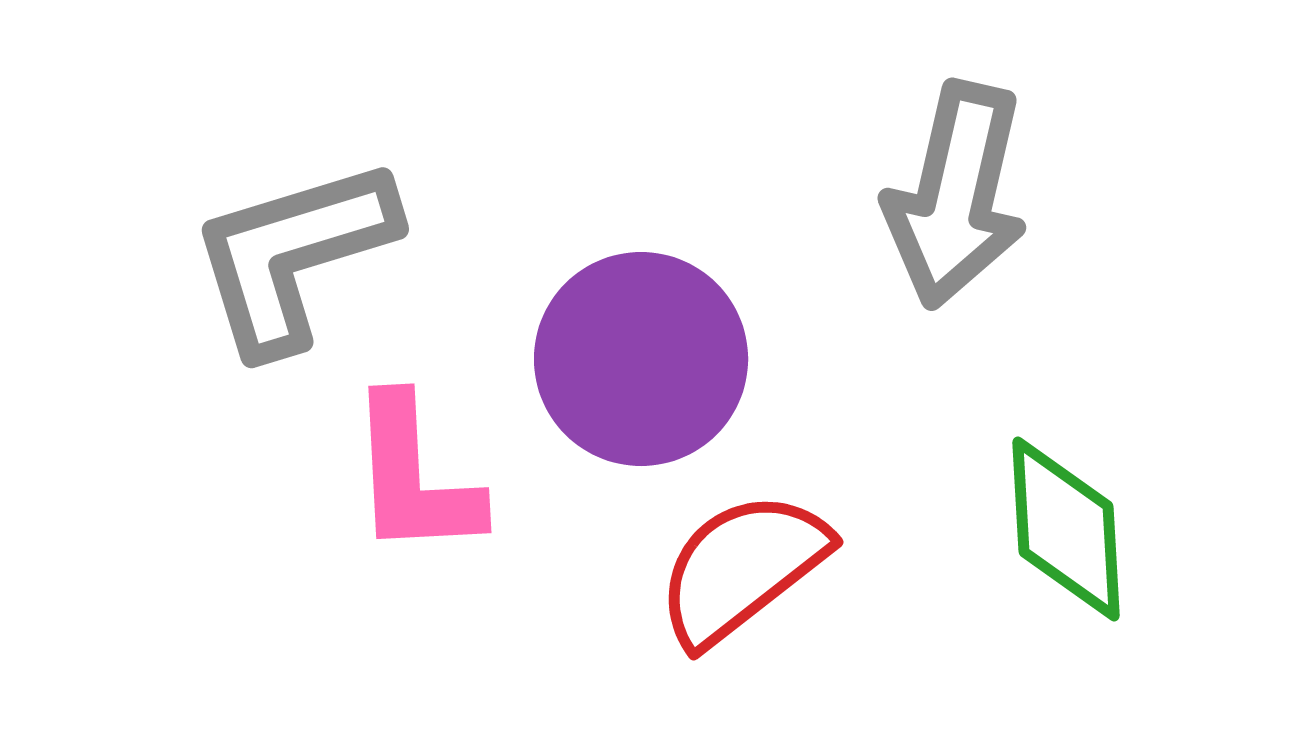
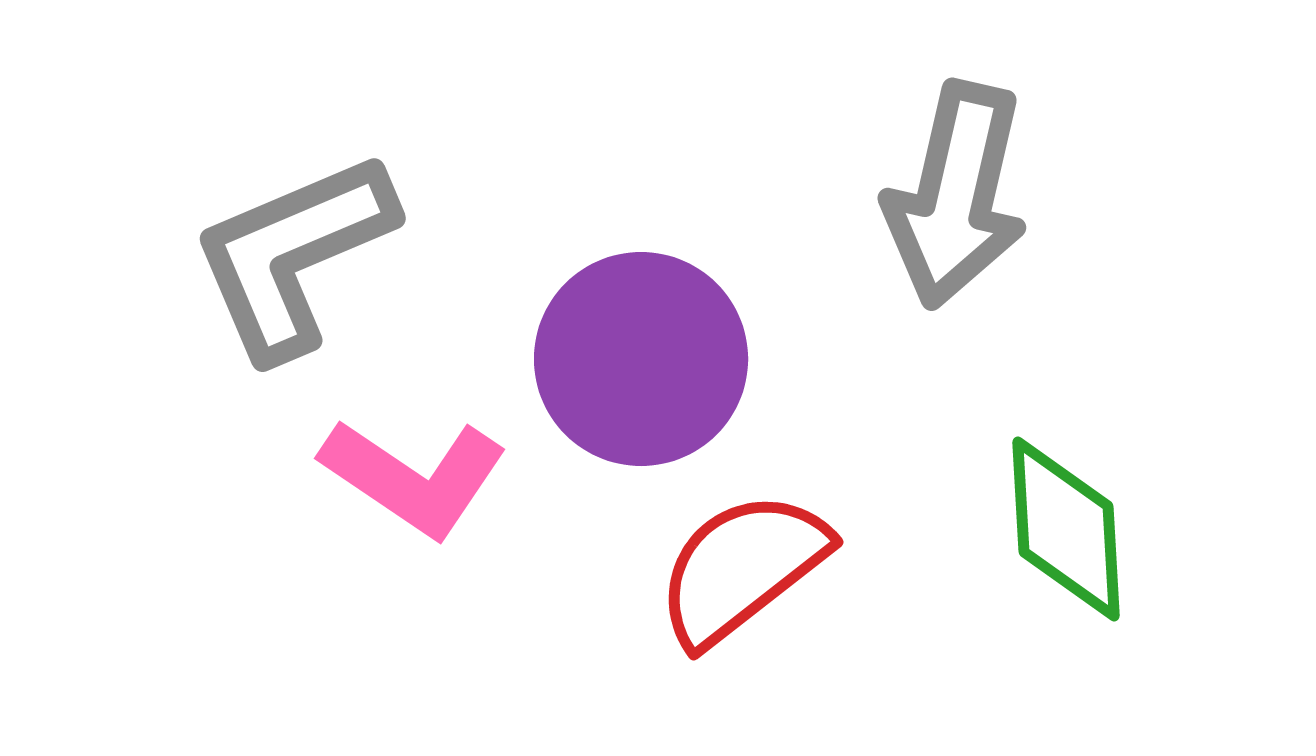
gray L-shape: rotated 6 degrees counterclockwise
pink L-shape: rotated 53 degrees counterclockwise
